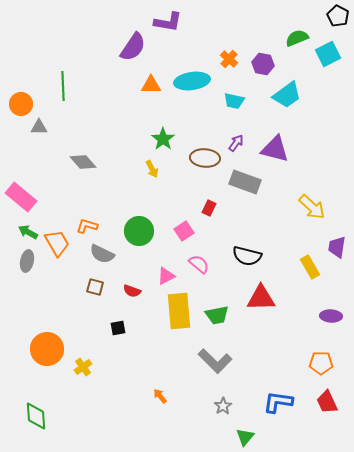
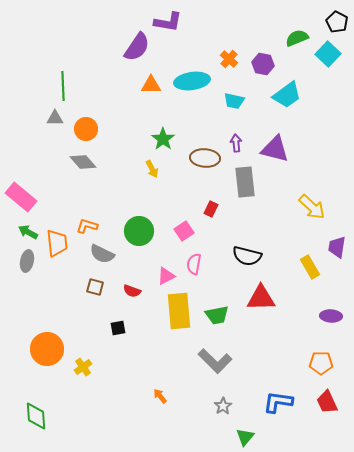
black pentagon at (338, 16): moved 1 px left, 6 px down
purple semicircle at (133, 47): moved 4 px right
cyan square at (328, 54): rotated 20 degrees counterclockwise
orange circle at (21, 104): moved 65 px right, 25 px down
gray triangle at (39, 127): moved 16 px right, 9 px up
purple arrow at (236, 143): rotated 42 degrees counterclockwise
gray rectangle at (245, 182): rotated 64 degrees clockwise
red rectangle at (209, 208): moved 2 px right, 1 px down
orange trapezoid at (57, 243): rotated 24 degrees clockwise
pink semicircle at (199, 264): moved 5 px left; rotated 120 degrees counterclockwise
